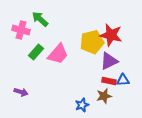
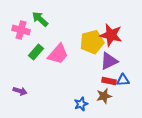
purple arrow: moved 1 px left, 1 px up
blue star: moved 1 px left, 1 px up
